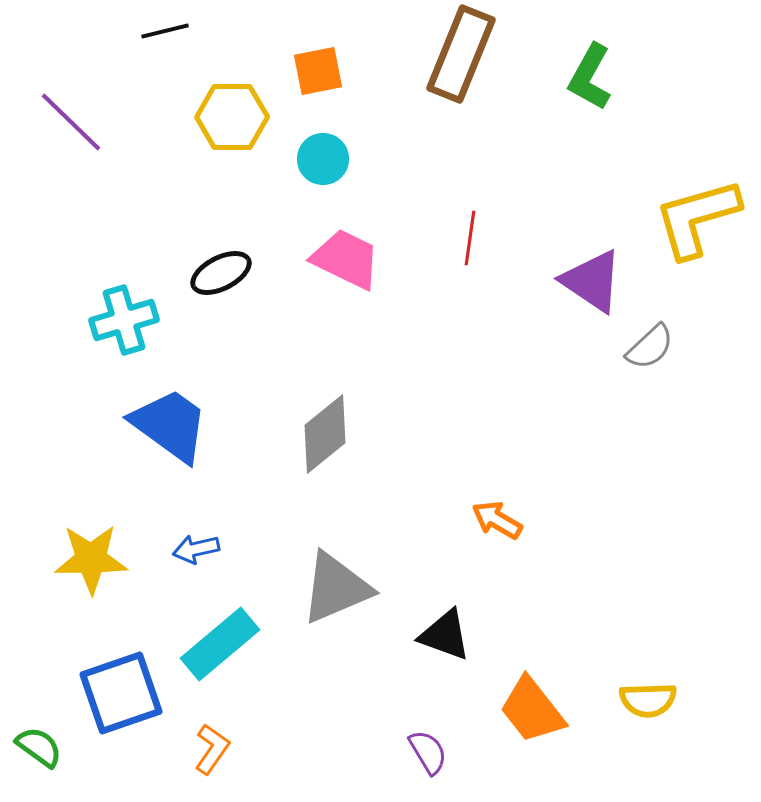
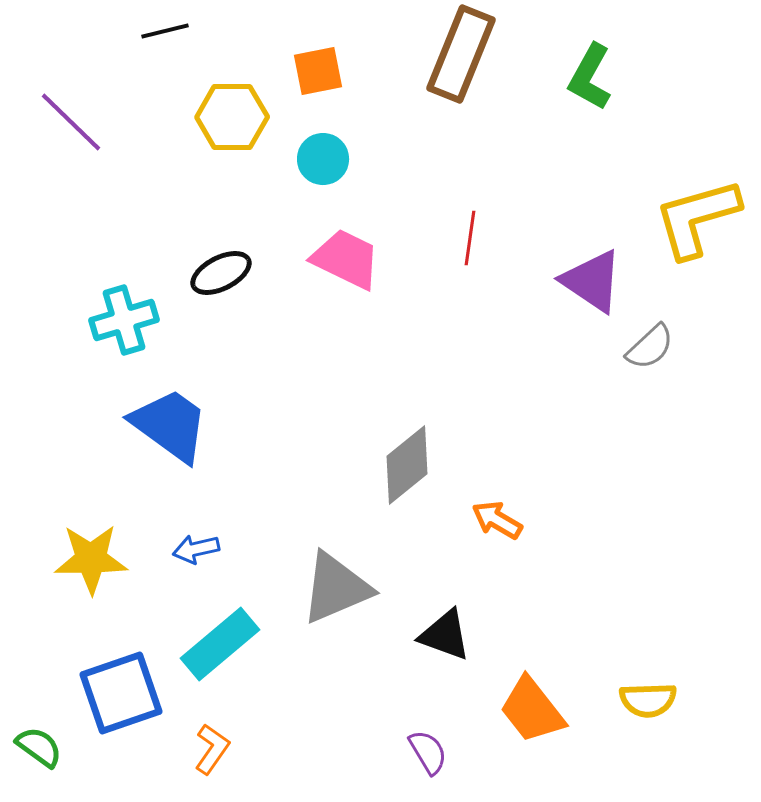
gray diamond: moved 82 px right, 31 px down
